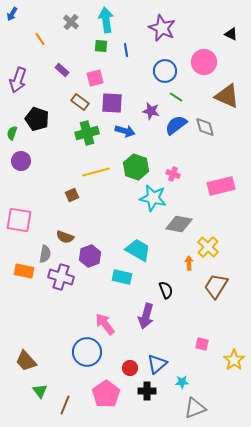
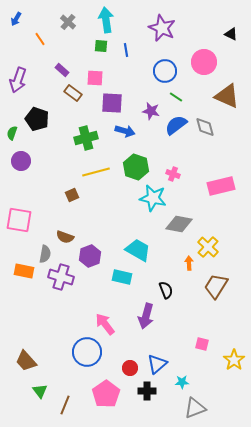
blue arrow at (12, 14): moved 4 px right, 5 px down
gray cross at (71, 22): moved 3 px left
pink square at (95, 78): rotated 18 degrees clockwise
brown rectangle at (80, 102): moved 7 px left, 9 px up
green cross at (87, 133): moved 1 px left, 5 px down
